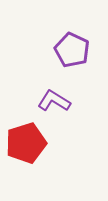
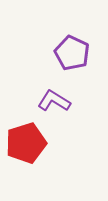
purple pentagon: moved 3 px down
